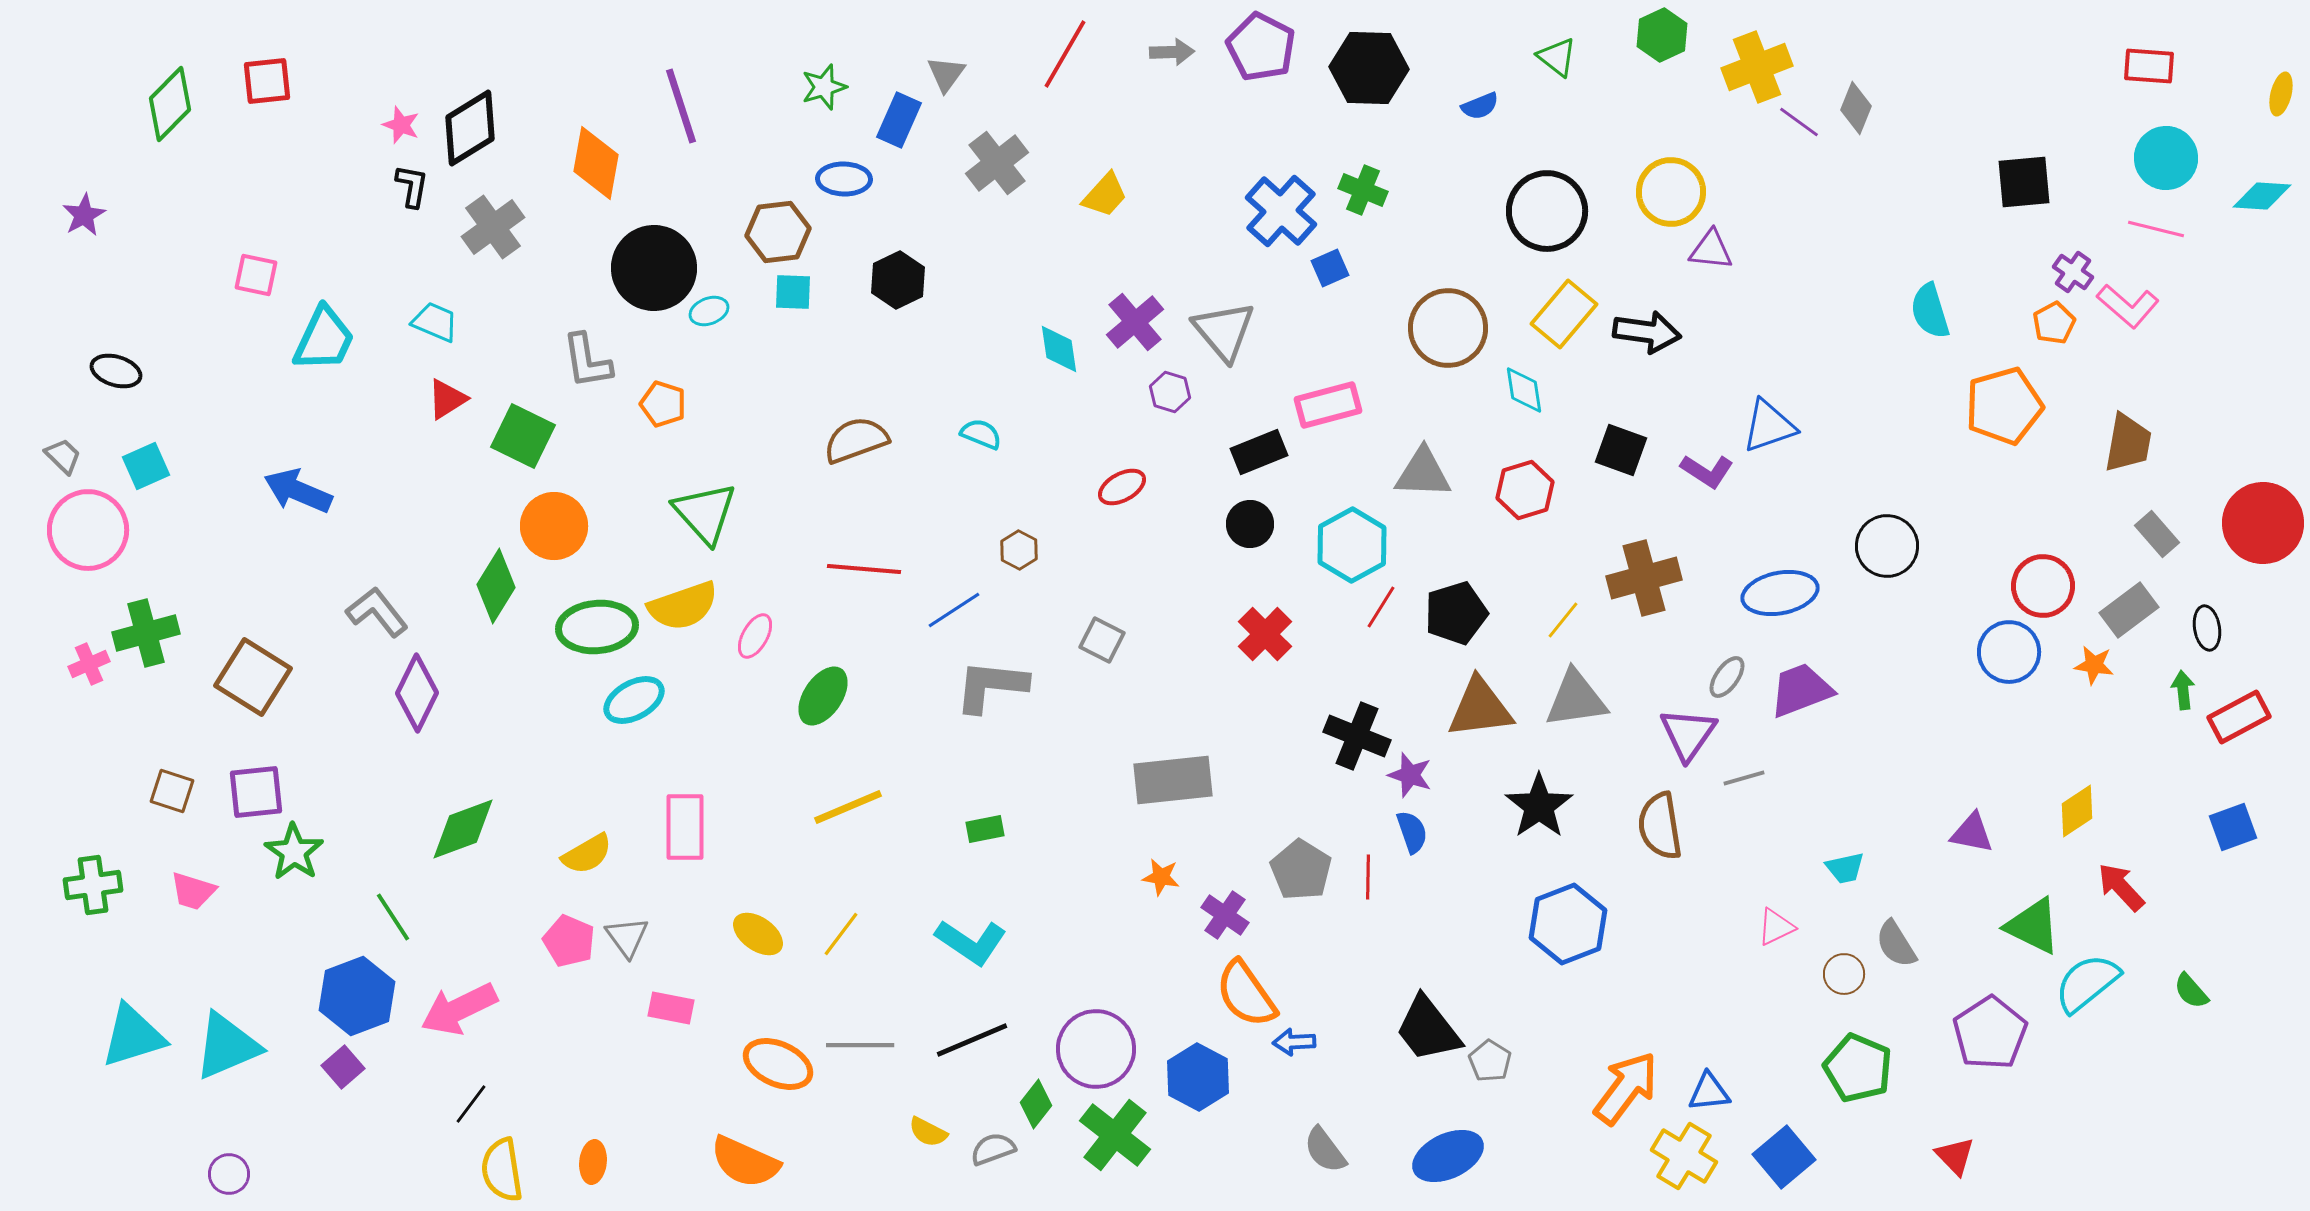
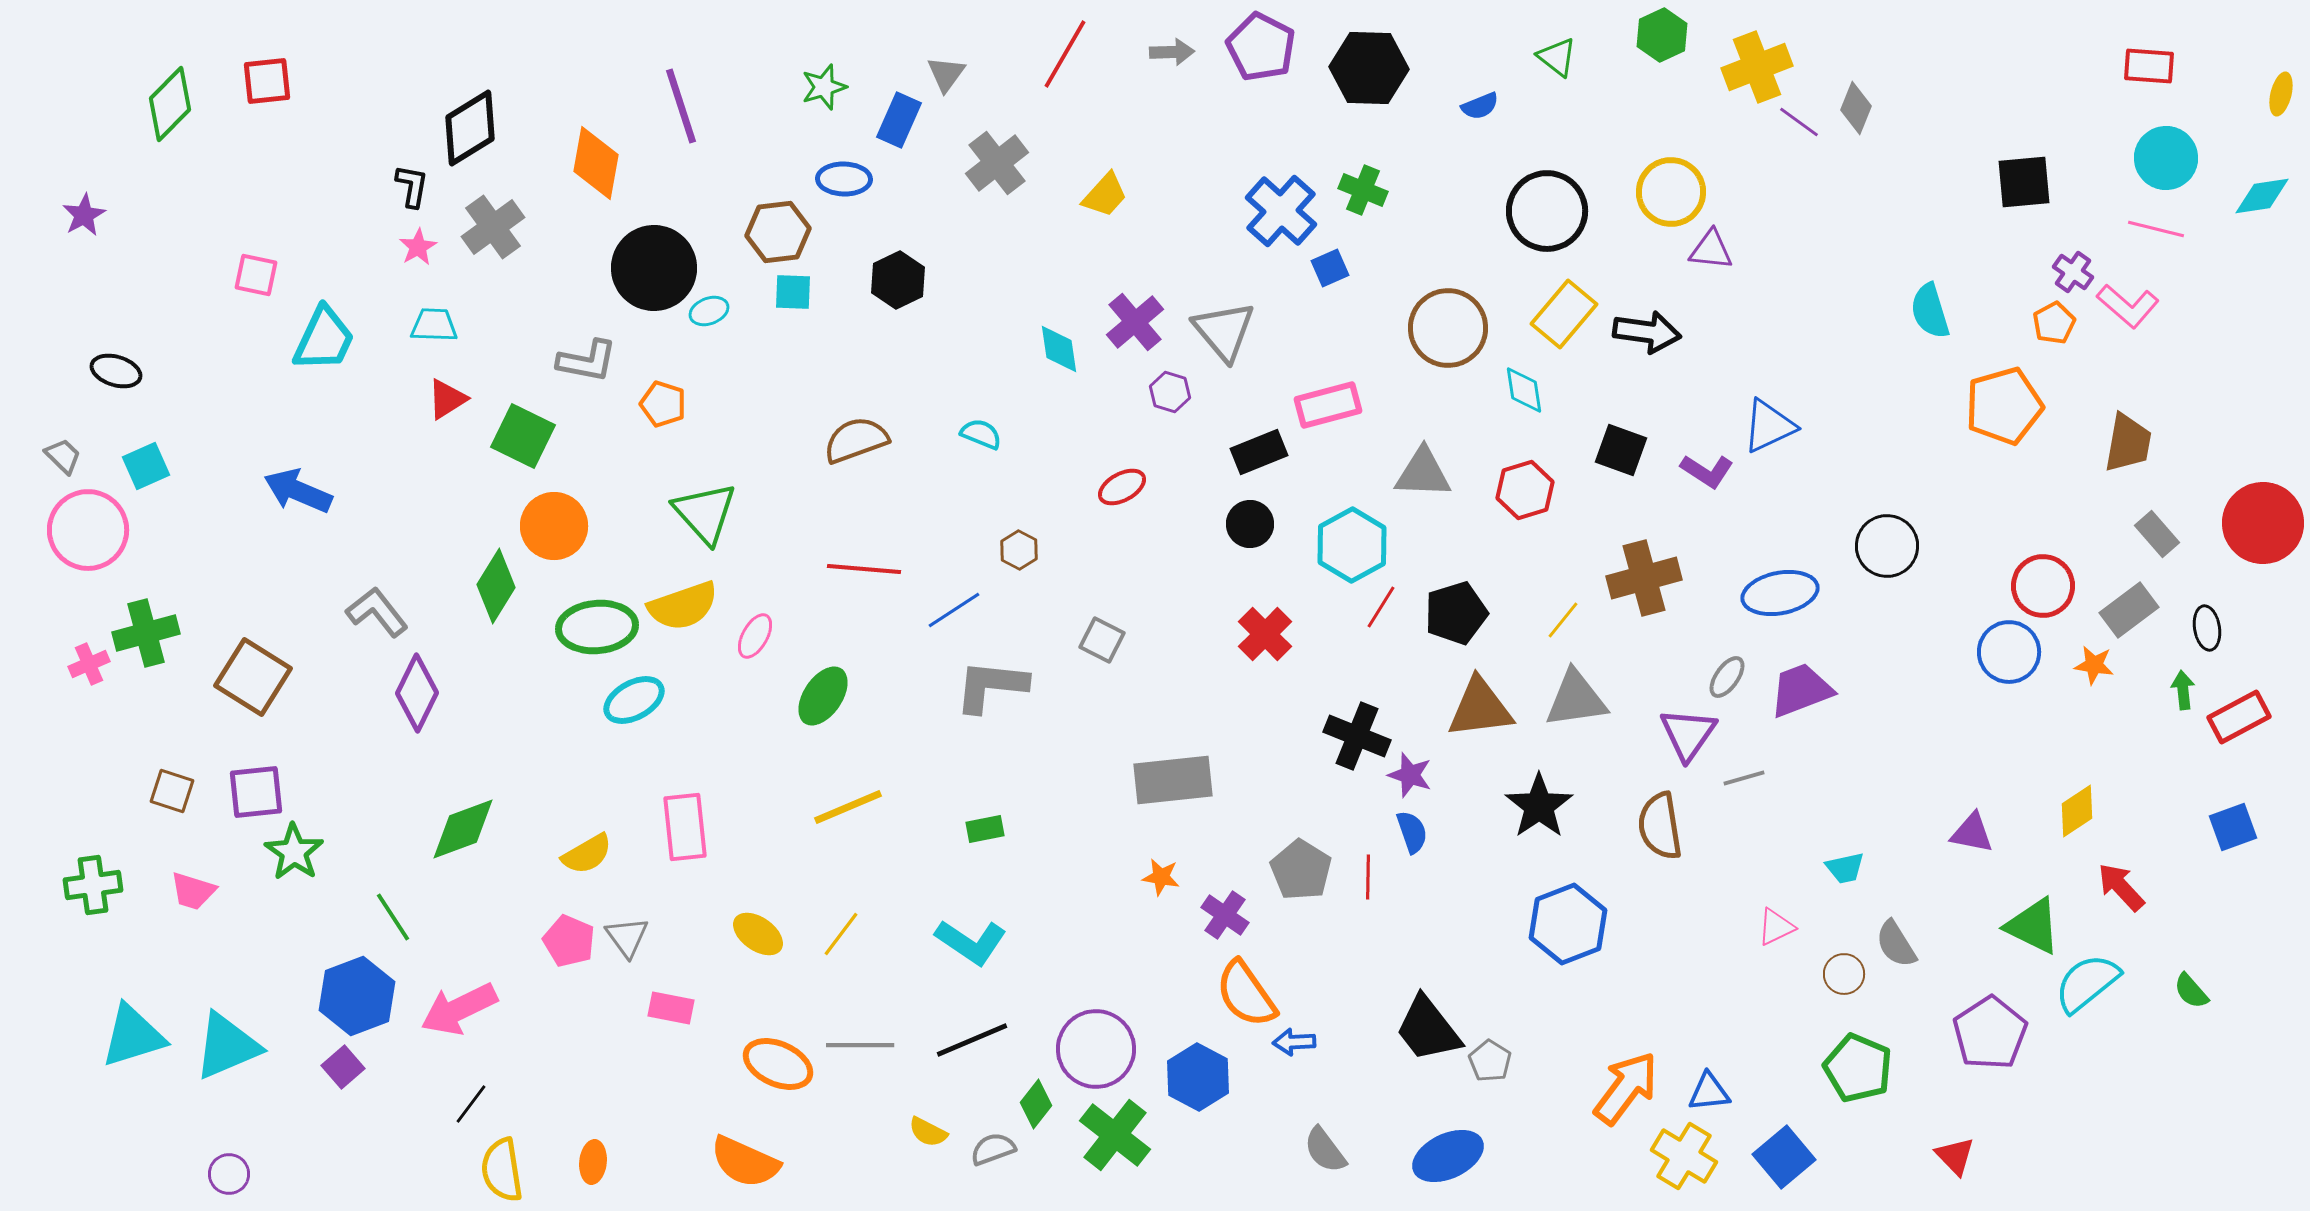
pink star at (401, 125): moved 17 px right, 122 px down; rotated 21 degrees clockwise
cyan diamond at (2262, 196): rotated 12 degrees counterclockwise
cyan trapezoid at (435, 322): moved 1 px left, 3 px down; rotated 21 degrees counterclockwise
gray L-shape at (587, 361): rotated 70 degrees counterclockwise
blue triangle at (1769, 426): rotated 6 degrees counterclockwise
pink rectangle at (685, 827): rotated 6 degrees counterclockwise
